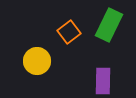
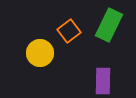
orange square: moved 1 px up
yellow circle: moved 3 px right, 8 px up
